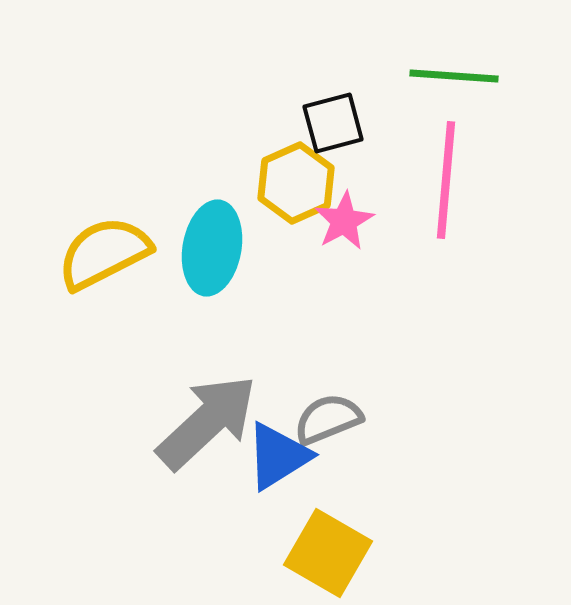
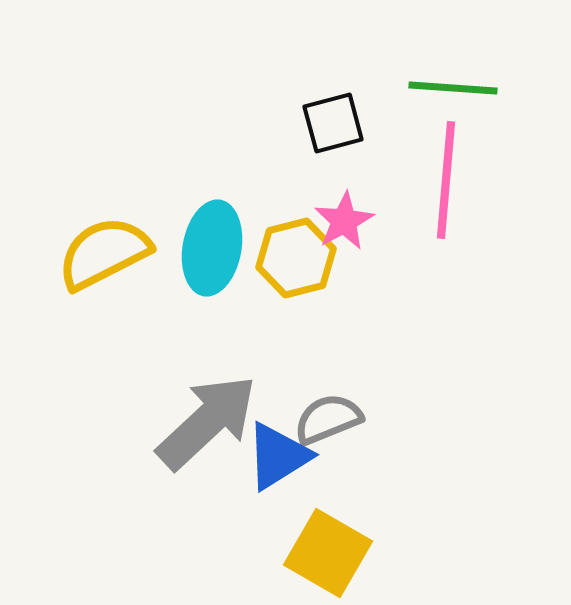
green line: moved 1 px left, 12 px down
yellow hexagon: moved 75 px down; rotated 10 degrees clockwise
